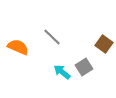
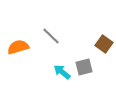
gray line: moved 1 px left, 1 px up
orange semicircle: rotated 40 degrees counterclockwise
gray square: rotated 18 degrees clockwise
